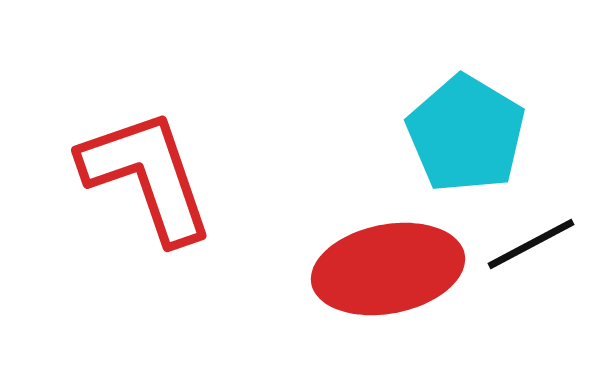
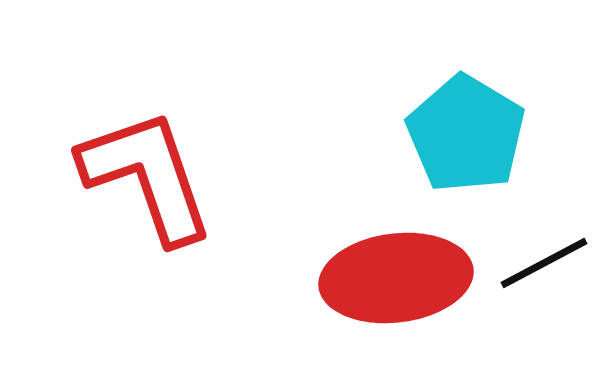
black line: moved 13 px right, 19 px down
red ellipse: moved 8 px right, 9 px down; rotated 4 degrees clockwise
